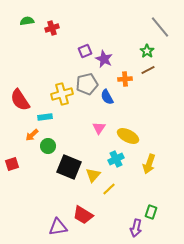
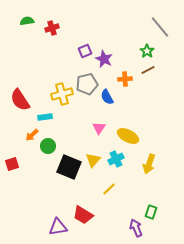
yellow triangle: moved 15 px up
purple arrow: rotated 144 degrees clockwise
